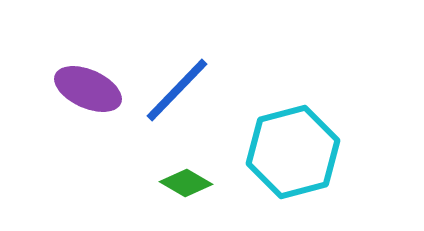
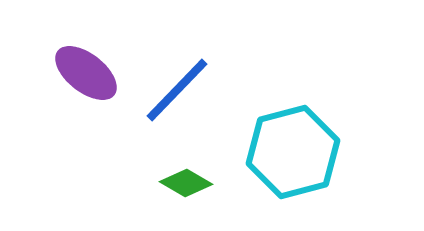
purple ellipse: moved 2 px left, 16 px up; rotated 14 degrees clockwise
